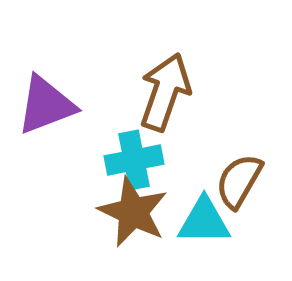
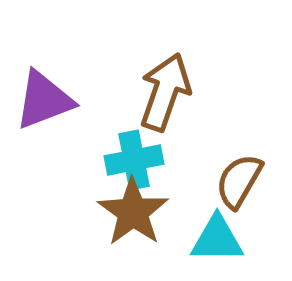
purple triangle: moved 2 px left, 5 px up
brown star: rotated 10 degrees clockwise
cyan triangle: moved 13 px right, 18 px down
